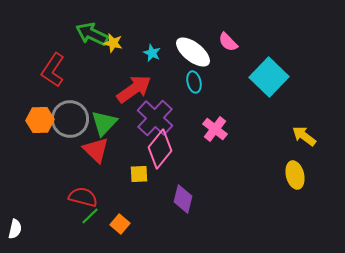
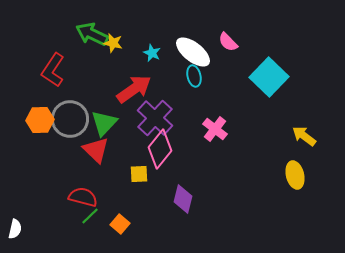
cyan ellipse: moved 6 px up
